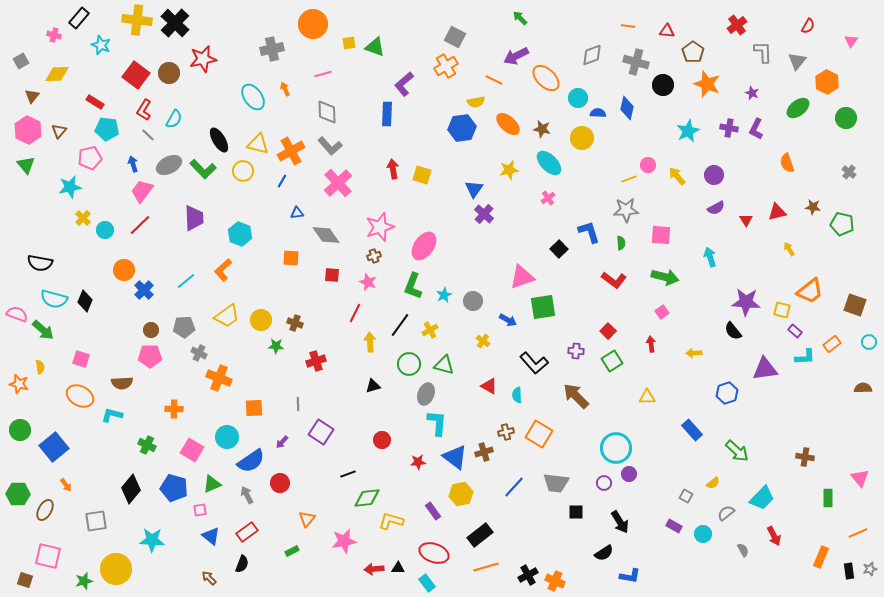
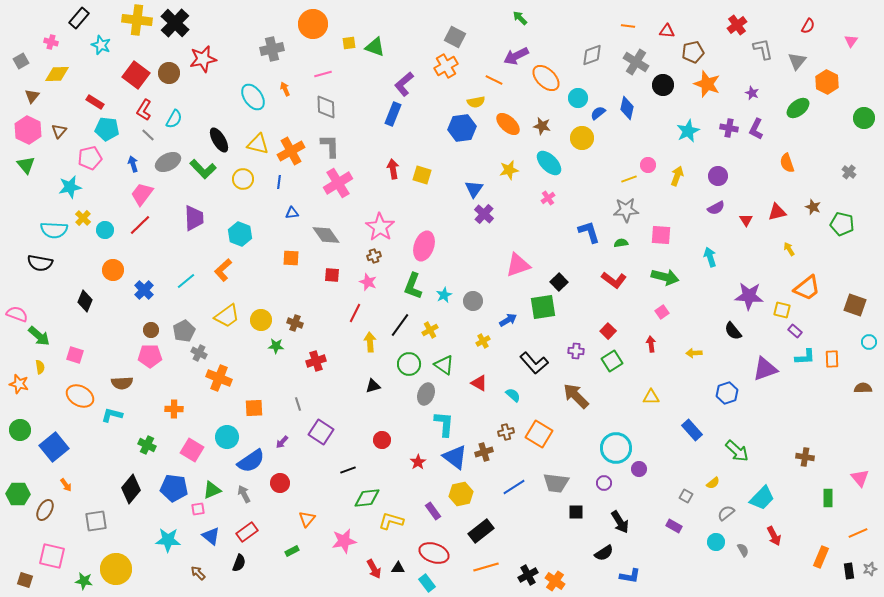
pink cross at (54, 35): moved 3 px left, 7 px down
brown pentagon at (693, 52): rotated 25 degrees clockwise
gray L-shape at (763, 52): moved 3 px up; rotated 10 degrees counterclockwise
gray cross at (636, 62): rotated 15 degrees clockwise
gray diamond at (327, 112): moved 1 px left, 5 px up
blue semicircle at (598, 113): rotated 42 degrees counterclockwise
blue rectangle at (387, 114): moved 6 px right; rotated 20 degrees clockwise
green circle at (846, 118): moved 18 px right
brown star at (542, 129): moved 3 px up
gray L-shape at (330, 146): rotated 140 degrees counterclockwise
gray ellipse at (169, 165): moved 1 px left, 3 px up
yellow circle at (243, 171): moved 8 px down
purple circle at (714, 175): moved 4 px right, 1 px down
yellow arrow at (677, 176): rotated 60 degrees clockwise
blue line at (282, 181): moved 3 px left, 1 px down; rotated 24 degrees counterclockwise
pink cross at (338, 183): rotated 12 degrees clockwise
pink trapezoid at (142, 191): moved 3 px down
brown star at (813, 207): rotated 14 degrees clockwise
blue triangle at (297, 213): moved 5 px left
pink star at (380, 227): rotated 20 degrees counterclockwise
green semicircle at (621, 243): rotated 96 degrees counterclockwise
pink ellipse at (424, 246): rotated 16 degrees counterclockwise
black square at (559, 249): moved 33 px down
orange circle at (124, 270): moved 11 px left
pink triangle at (522, 277): moved 4 px left, 12 px up
orange trapezoid at (810, 291): moved 3 px left, 3 px up
cyan semicircle at (54, 299): moved 69 px up; rotated 12 degrees counterclockwise
purple star at (746, 302): moved 3 px right, 6 px up
blue arrow at (508, 320): rotated 60 degrees counterclockwise
gray pentagon at (184, 327): moved 4 px down; rotated 25 degrees counterclockwise
green arrow at (43, 330): moved 4 px left, 6 px down
yellow cross at (483, 341): rotated 24 degrees clockwise
orange rectangle at (832, 344): moved 15 px down; rotated 54 degrees counterclockwise
pink square at (81, 359): moved 6 px left, 4 px up
green triangle at (444, 365): rotated 20 degrees clockwise
purple triangle at (765, 369): rotated 12 degrees counterclockwise
red triangle at (489, 386): moved 10 px left, 3 px up
cyan semicircle at (517, 395): moved 4 px left; rotated 133 degrees clockwise
yellow triangle at (647, 397): moved 4 px right
gray line at (298, 404): rotated 16 degrees counterclockwise
cyan L-shape at (437, 423): moved 7 px right, 1 px down
red star at (418, 462): rotated 28 degrees counterclockwise
black line at (348, 474): moved 4 px up
purple circle at (629, 474): moved 10 px right, 5 px up
green triangle at (212, 484): moved 6 px down
blue line at (514, 487): rotated 15 degrees clockwise
blue pentagon at (174, 488): rotated 8 degrees counterclockwise
gray arrow at (247, 495): moved 3 px left, 1 px up
pink square at (200, 510): moved 2 px left, 1 px up
cyan circle at (703, 534): moved 13 px right, 8 px down
black rectangle at (480, 535): moved 1 px right, 4 px up
cyan star at (152, 540): moved 16 px right
pink square at (48, 556): moved 4 px right
black semicircle at (242, 564): moved 3 px left, 1 px up
red arrow at (374, 569): rotated 114 degrees counterclockwise
brown arrow at (209, 578): moved 11 px left, 5 px up
green star at (84, 581): rotated 24 degrees clockwise
orange cross at (555, 581): rotated 12 degrees clockwise
